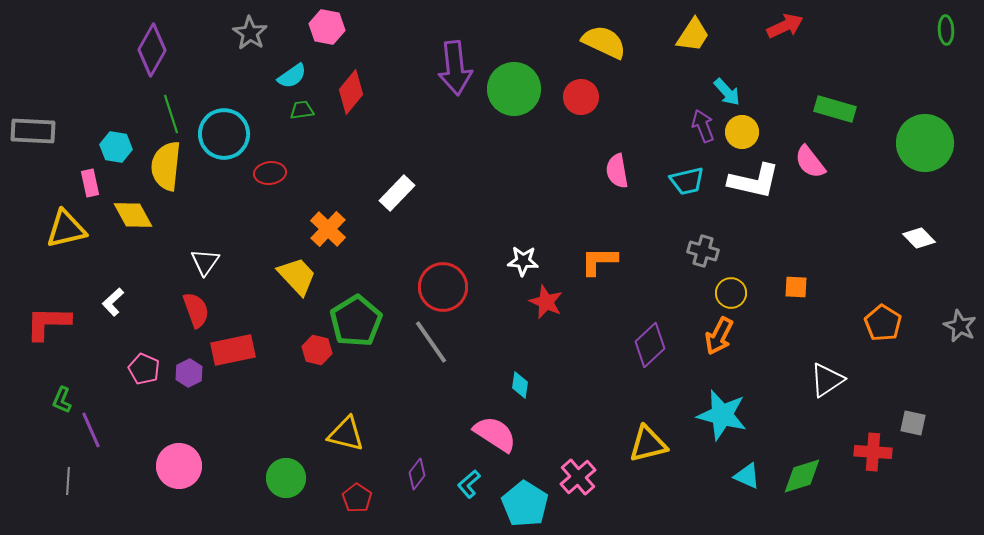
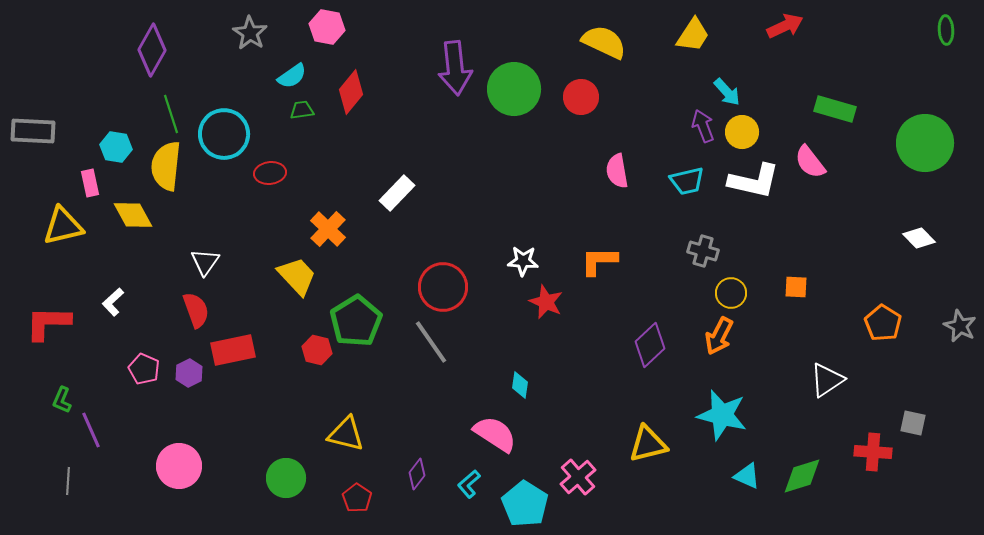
yellow triangle at (66, 229): moved 3 px left, 3 px up
